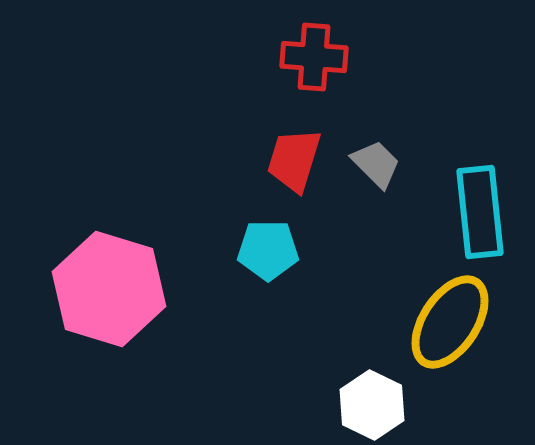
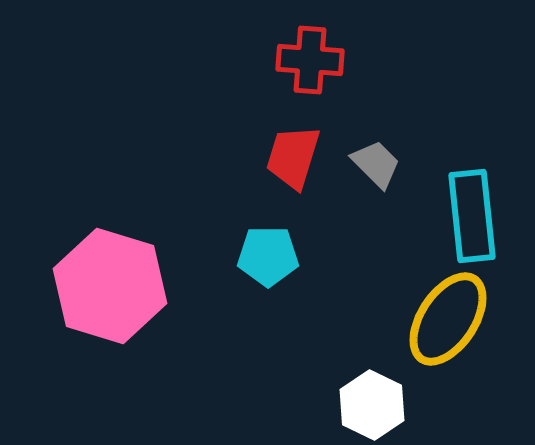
red cross: moved 4 px left, 3 px down
red trapezoid: moved 1 px left, 3 px up
cyan rectangle: moved 8 px left, 4 px down
cyan pentagon: moved 6 px down
pink hexagon: moved 1 px right, 3 px up
yellow ellipse: moved 2 px left, 3 px up
